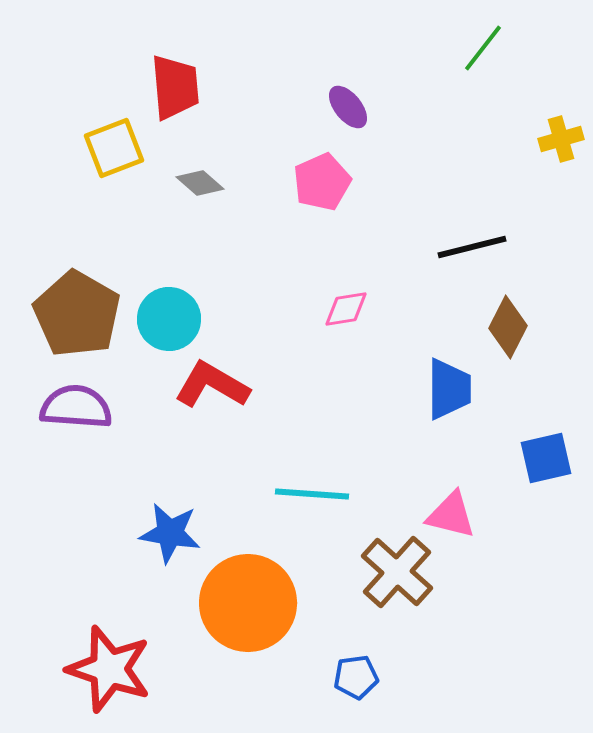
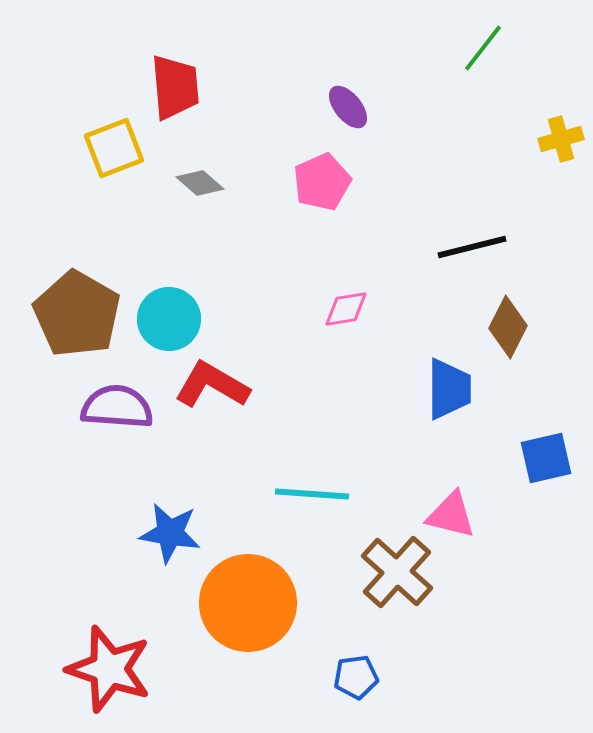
purple semicircle: moved 41 px right
